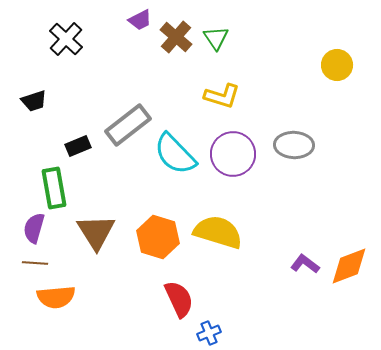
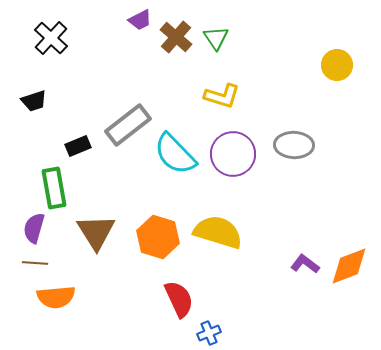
black cross: moved 15 px left, 1 px up
